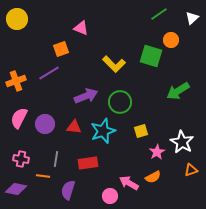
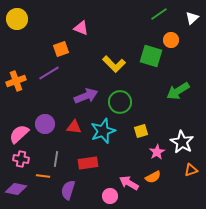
pink semicircle: moved 16 px down; rotated 20 degrees clockwise
